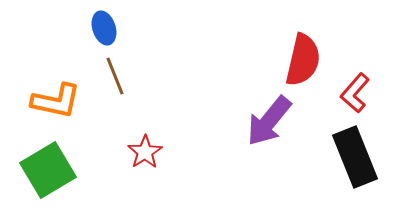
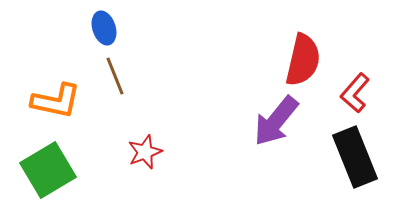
purple arrow: moved 7 px right
red star: rotated 12 degrees clockwise
